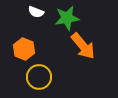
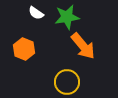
white semicircle: moved 1 px down; rotated 14 degrees clockwise
green star: moved 1 px up
yellow circle: moved 28 px right, 5 px down
